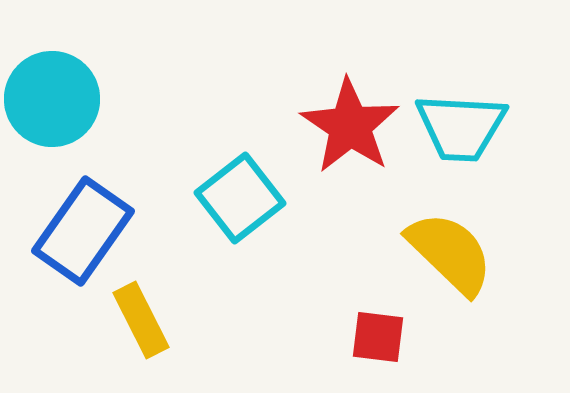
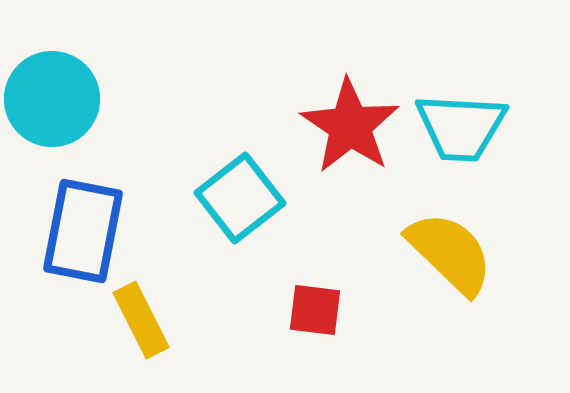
blue rectangle: rotated 24 degrees counterclockwise
red square: moved 63 px left, 27 px up
